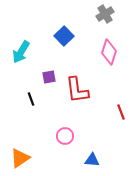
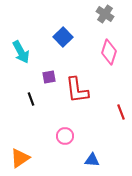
gray cross: rotated 24 degrees counterclockwise
blue square: moved 1 px left, 1 px down
cyan arrow: rotated 60 degrees counterclockwise
